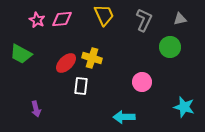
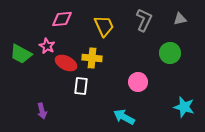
yellow trapezoid: moved 11 px down
pink star: moved 10 px right, 26 px down
green circle: moved 6 px down
yellow cross: rotated 12 degrees counterclockwise
red ellipse: rotated 70 degrees clockwise
pink circle: moved 4 px left
purple arrow: moved 6 px right, 2 px down
cyan arrow: rotated 30 degrees clockwise
